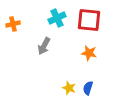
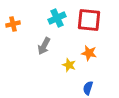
yellow star: moved 23 px up
